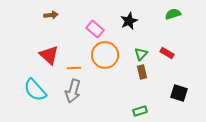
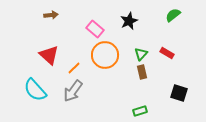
green semicircle: moved 1 px down; rotated 21 degrees counterclockwise
orange line: rotated 40 degrees counterclockwise
gray arrow: rotated 20 degrees clockwise
